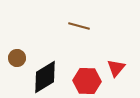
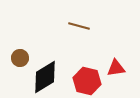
brown circle: moved 3 px right
red triangle: rotated 42 degrees clockwise
red hexagon: rotated 12 degrees clockwise
